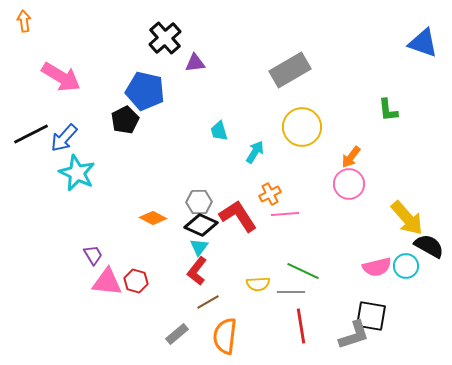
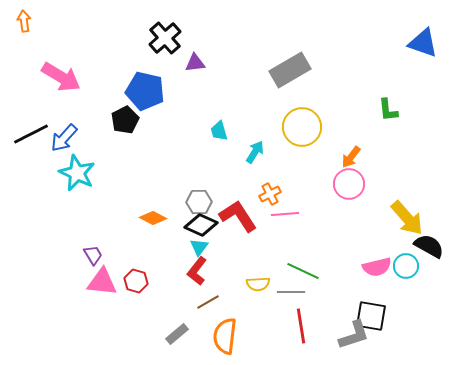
pink triangle at (107, 282): moved 5 px left
